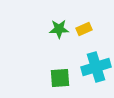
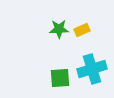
yellow rectangle: moved 2 px left, 1 px down
cyan cross: moved 4 px left, 2 px down
